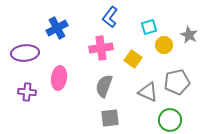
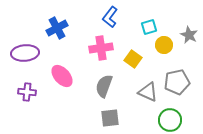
pink ellipse: moved 3 px right, 2 px up; rotated 50 degrees counterclockwise
